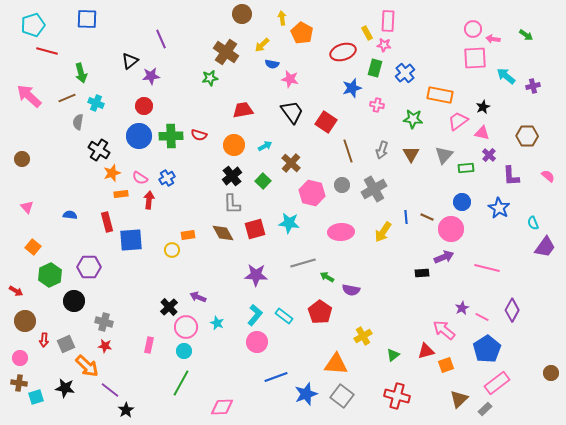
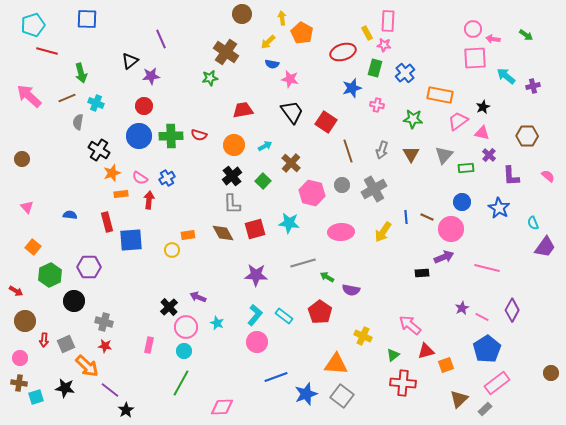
yellow arrow at (262, 45): moved 6 px right, 3 px up
pink arrow at (444, 330): moved 34 px left, 5 px up
yellow cross at (363, 336): rotated 36 degrees counterclockwise
red cross at (397, 396): moved 6 px right, 13 px up; rotated 10 degrees counterclockwise
